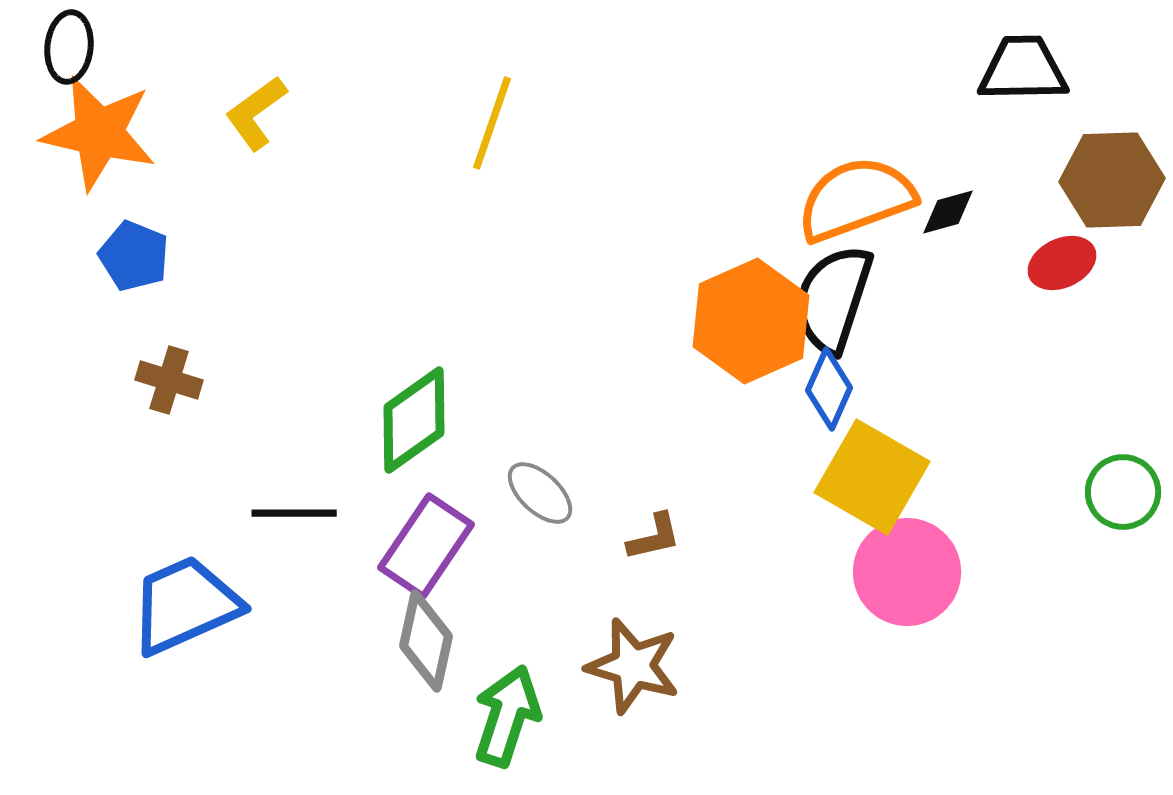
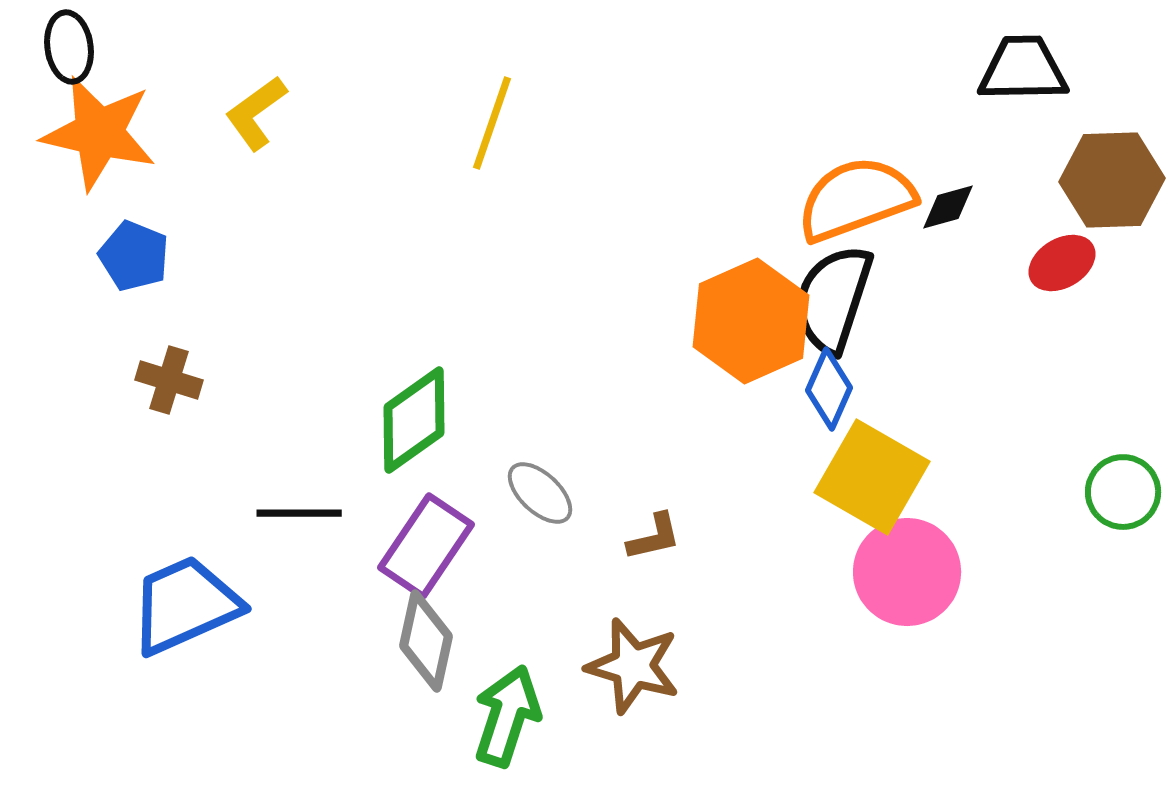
black ellipse: rotated 14 degrees counterclockwise
black diamond: moved 5 px up
red ellipse: rotated 6 degrees counterclockwise
black line: moved 5 px right
